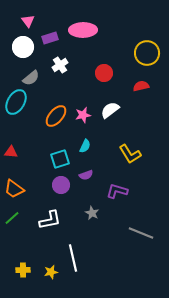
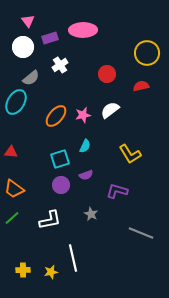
red circle: moved 3 px right, 1 px down
gray star: moved 1 px left, 1 px down
